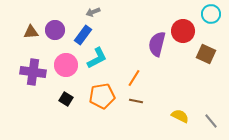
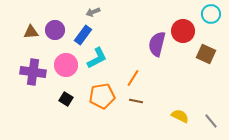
orange line: moved 1 px left
